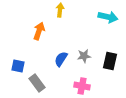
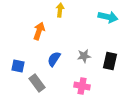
blue semicircle: moved 7 px left
